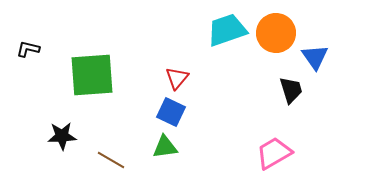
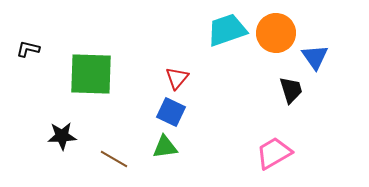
green square: moved 1 px left, 1 px up; rotated 6 degrees clockwise
brown line: moved 3 px right, 1 px up
